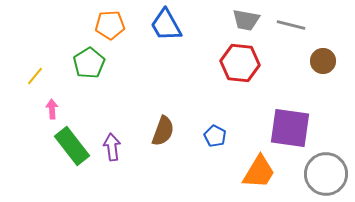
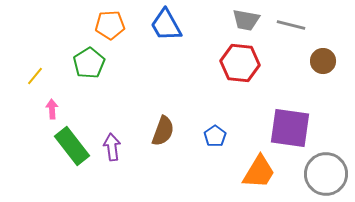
blue pentagon: rotated 10 degrees clockwise
